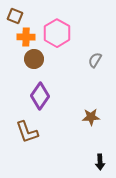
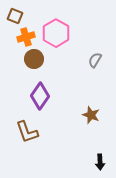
pink hexagon: moved 1 px left
orange cross: rotated 18 degrees counterclockwise
brown star: moved 2 px up; rotated 24 degrees clockwise
